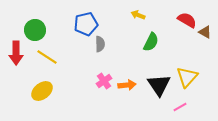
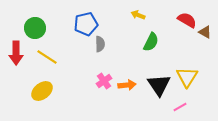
green circle: moved 2 px up
yellow triangle: rotated 10 degrees counterclockwise
